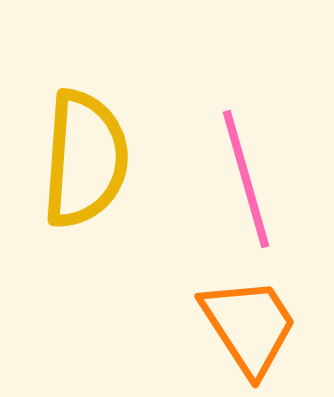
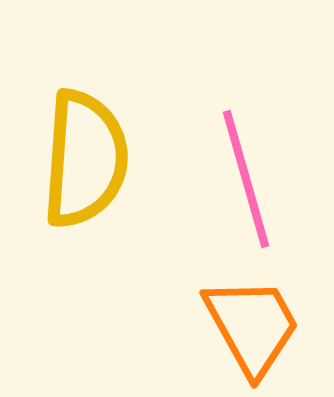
orange trapezoid: moved 3 px right; rotated 4 degrees clockwise
